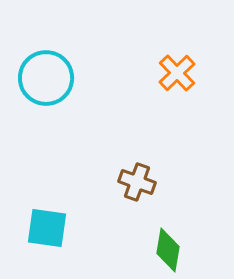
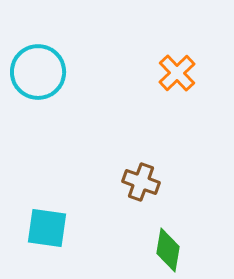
cyan circle: moved 8 px left, 6 px up
brown cross: moved 4 px right
